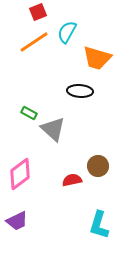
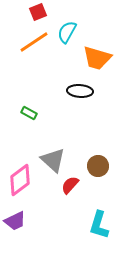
gray triangle: moved 31 px down
pink diamond: moved 6 px down
red semicircle: moved 2 px left, 5 px down; rotated 36 degrees counterclockwise
purple trapezoid: moved 2 px left
